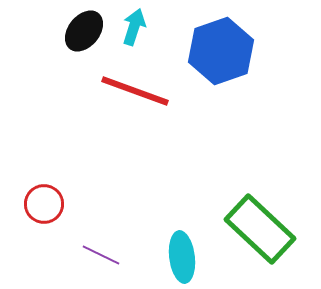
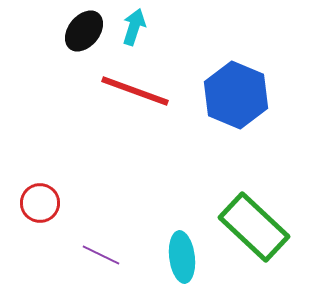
blue hexagon: moved 15 px right, 44 px down; rotated 18 degrees counterclockwise
red circle: moved 4 px left, 1 px up
green rectangle: moved 6 px left, 2 px up
